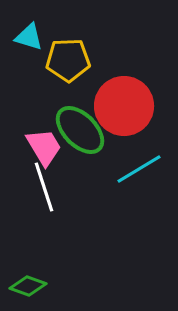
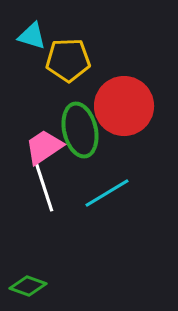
cyan triangle: moved 3 px right, 1 px up
green ellipse: rotated 32 degrees clockwise
pink trapezoid: rotated 93 degrees counterclockwise
cyan line: moved 32 px left, 24 px down
